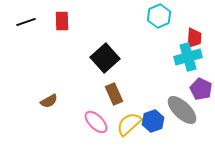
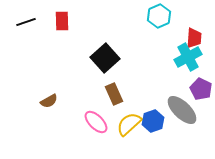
cyan cross: rotated 12 degrees counterclockwise
